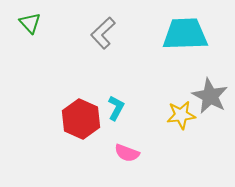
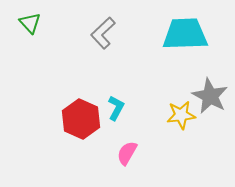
pink semicircle: rotated 100 degrees clockwise
